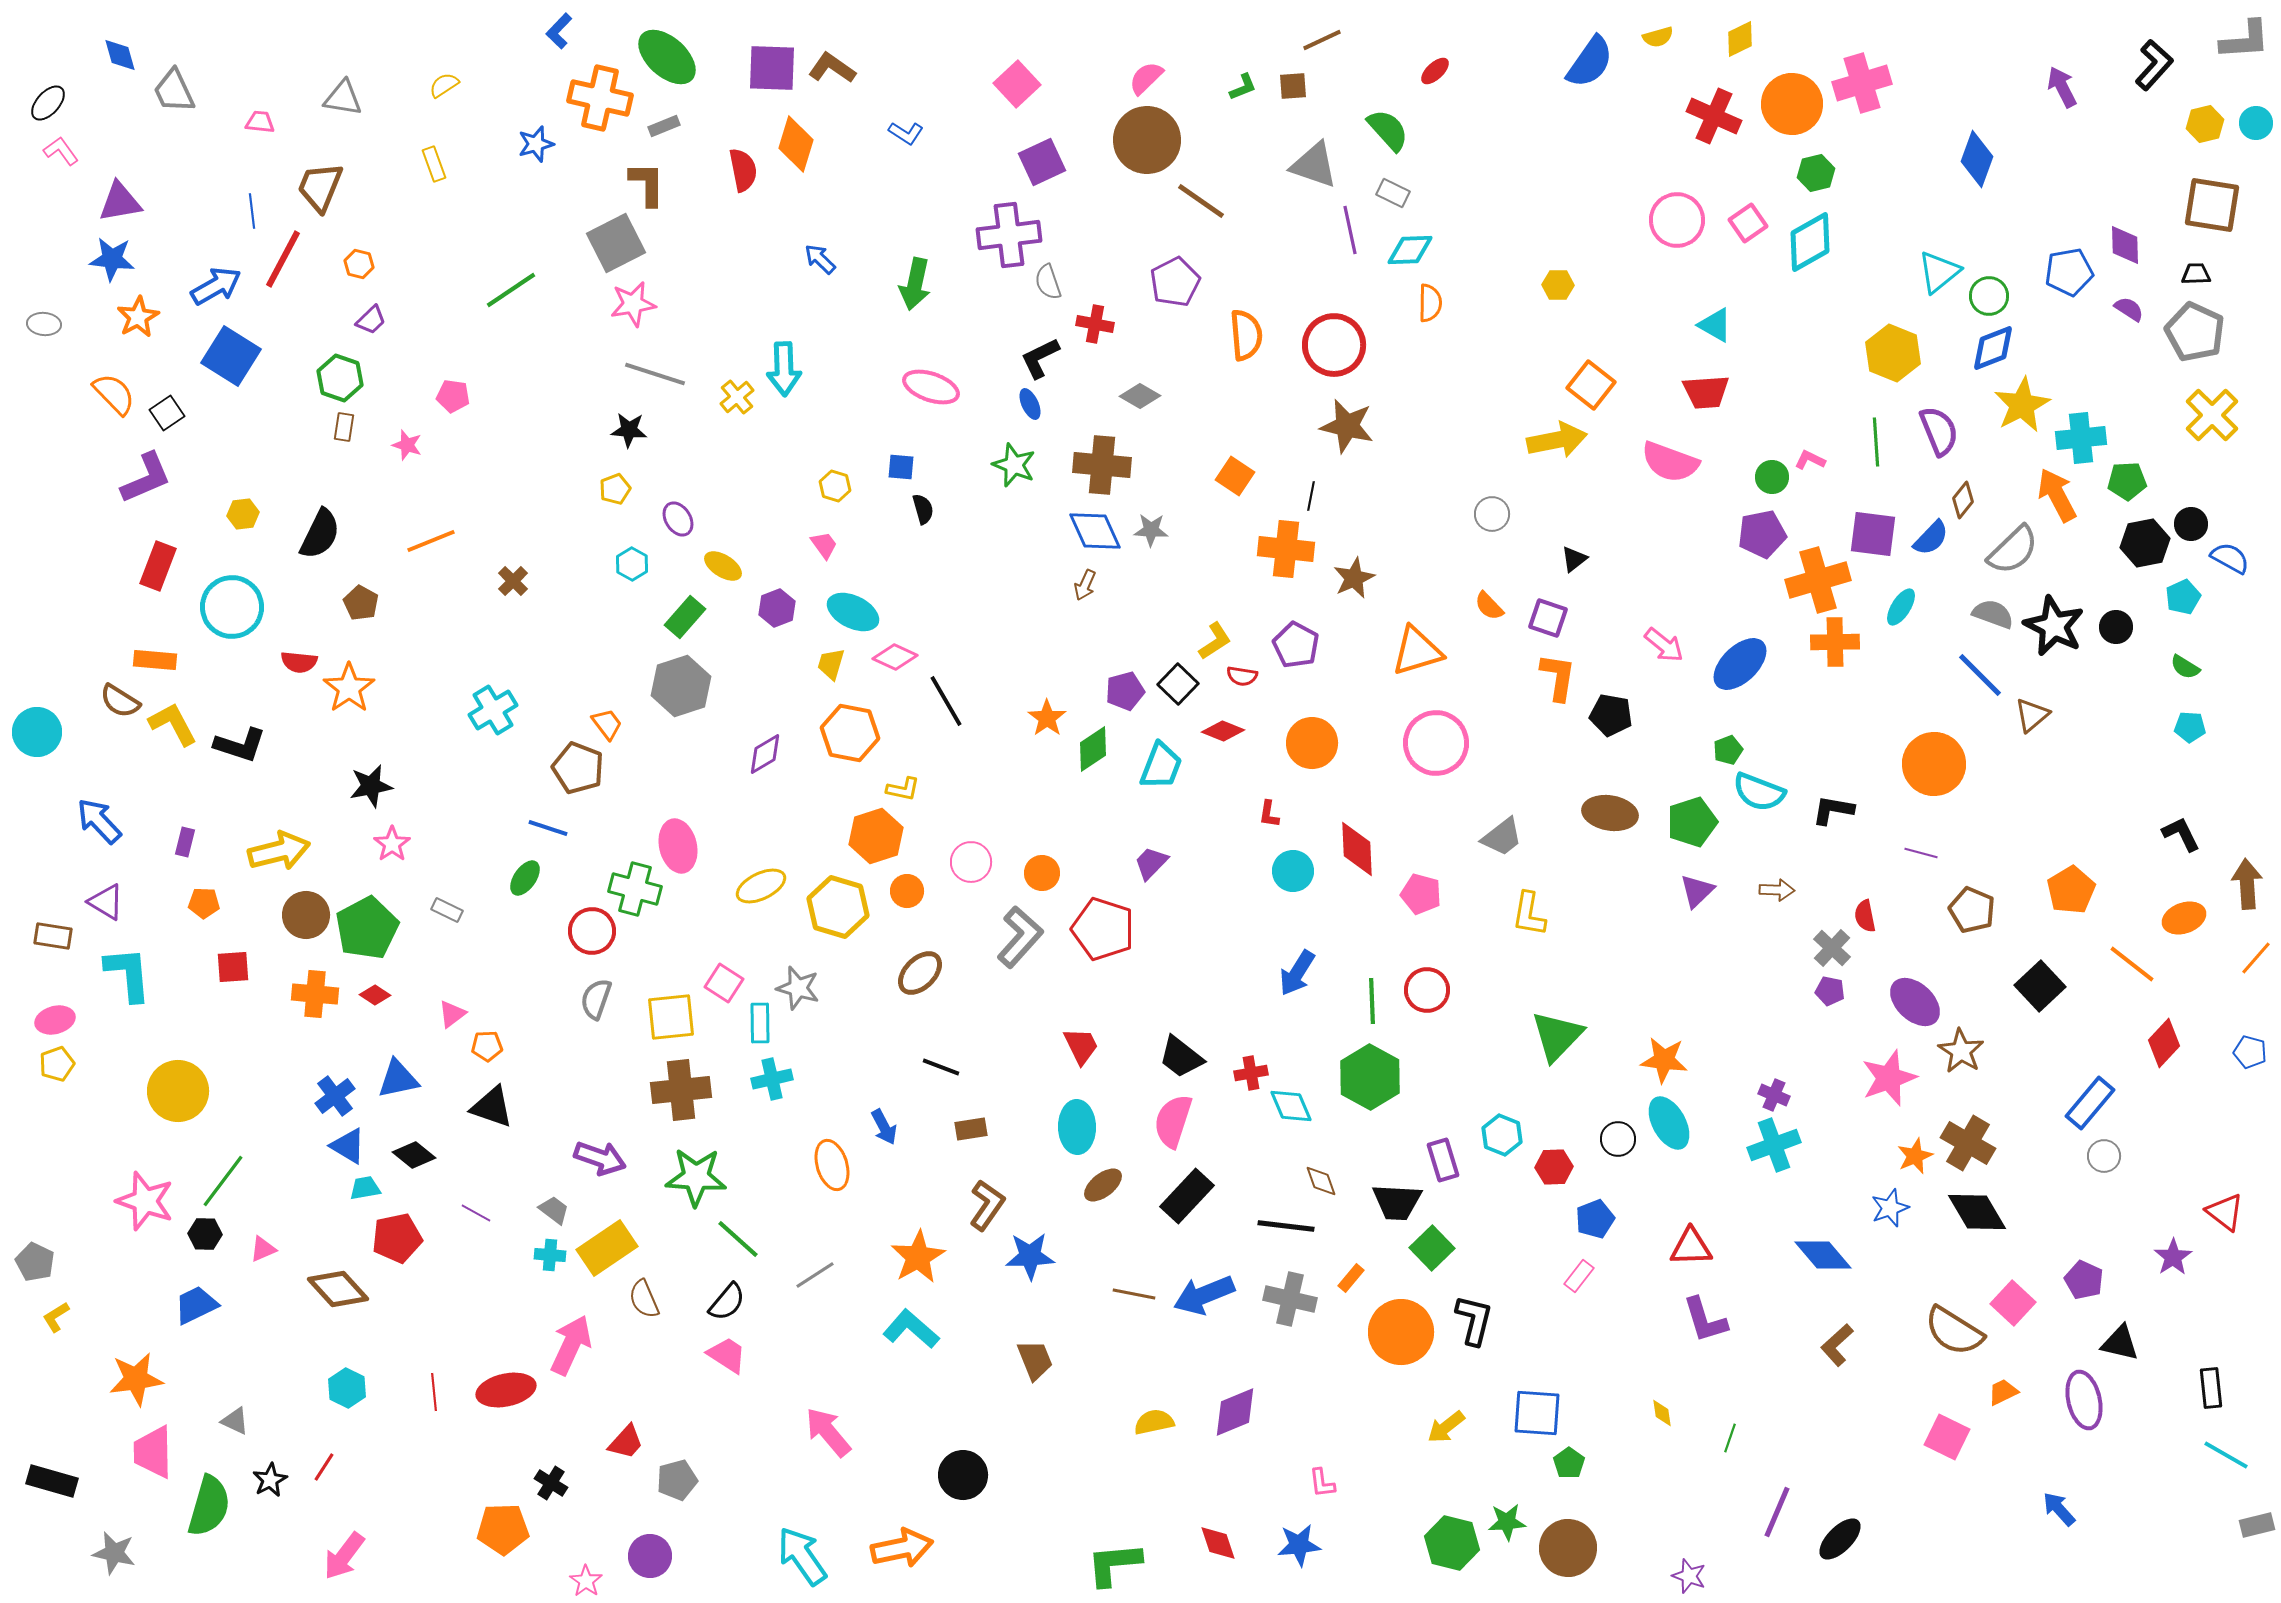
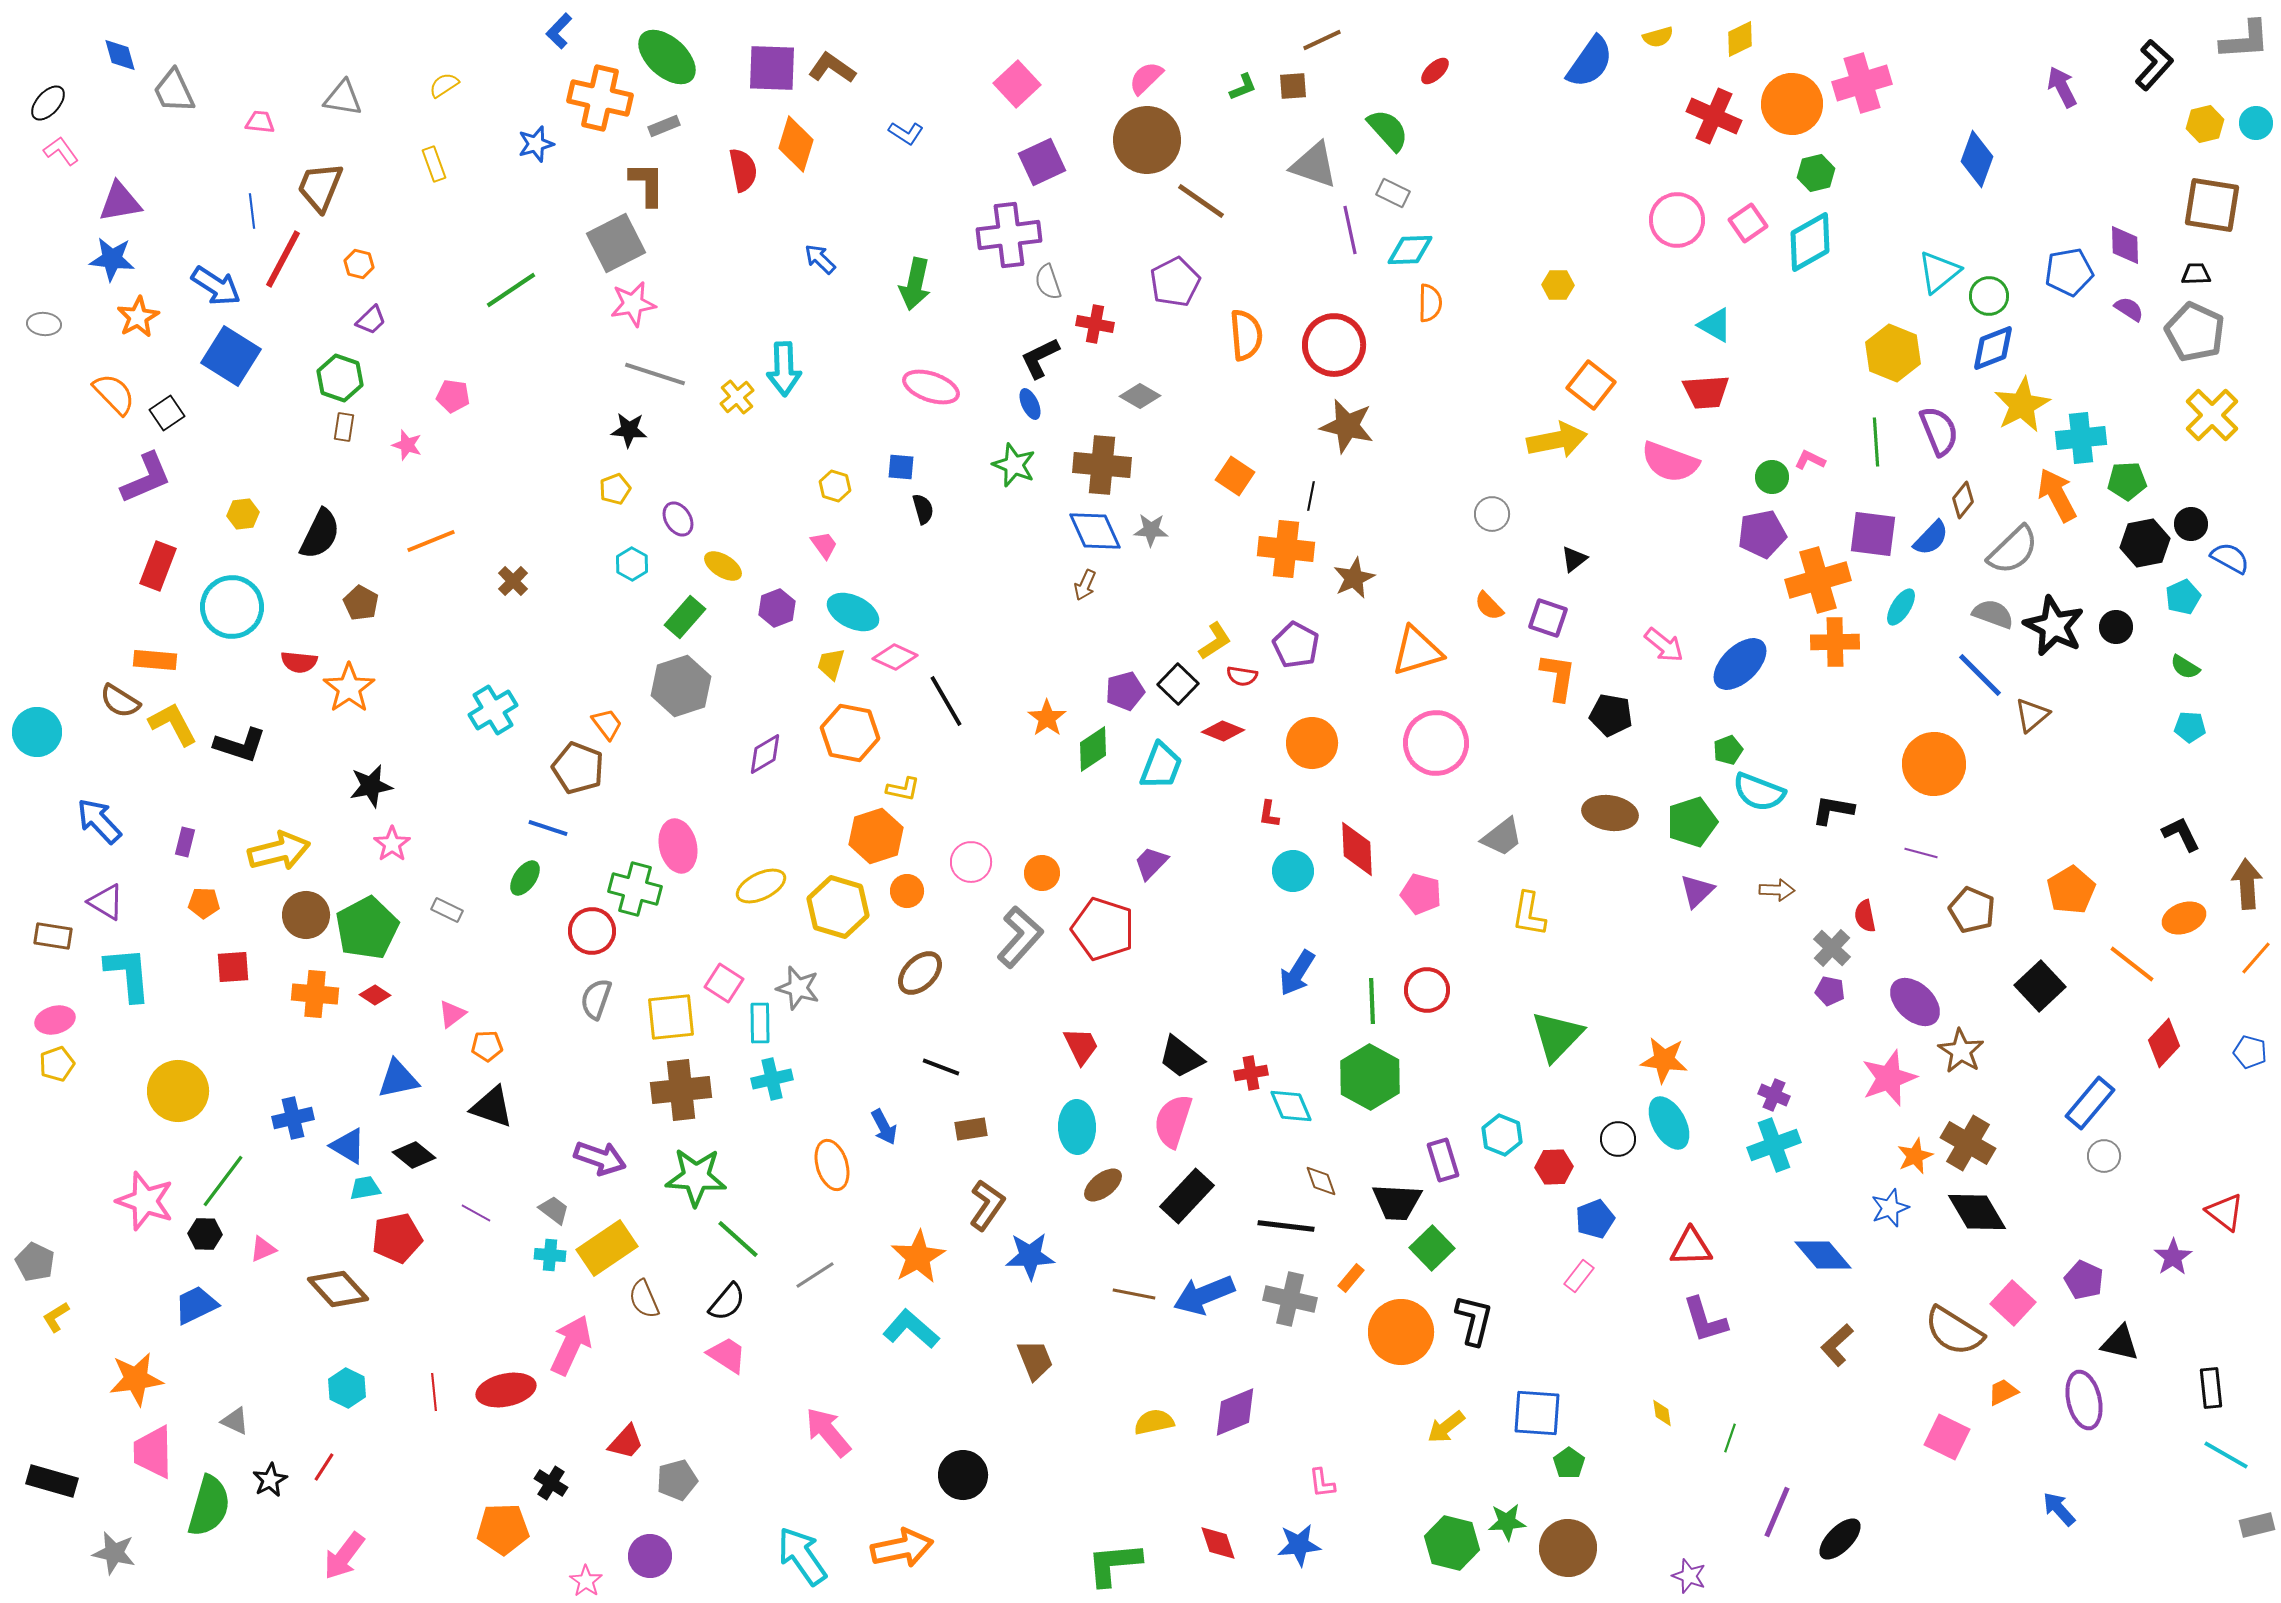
blue arrow at (216, 286): rotated 63 degrees clockwise
blue cross at (335, 1096): moved 42 px left, 22 px down; rotated 24 degrees clockwise
